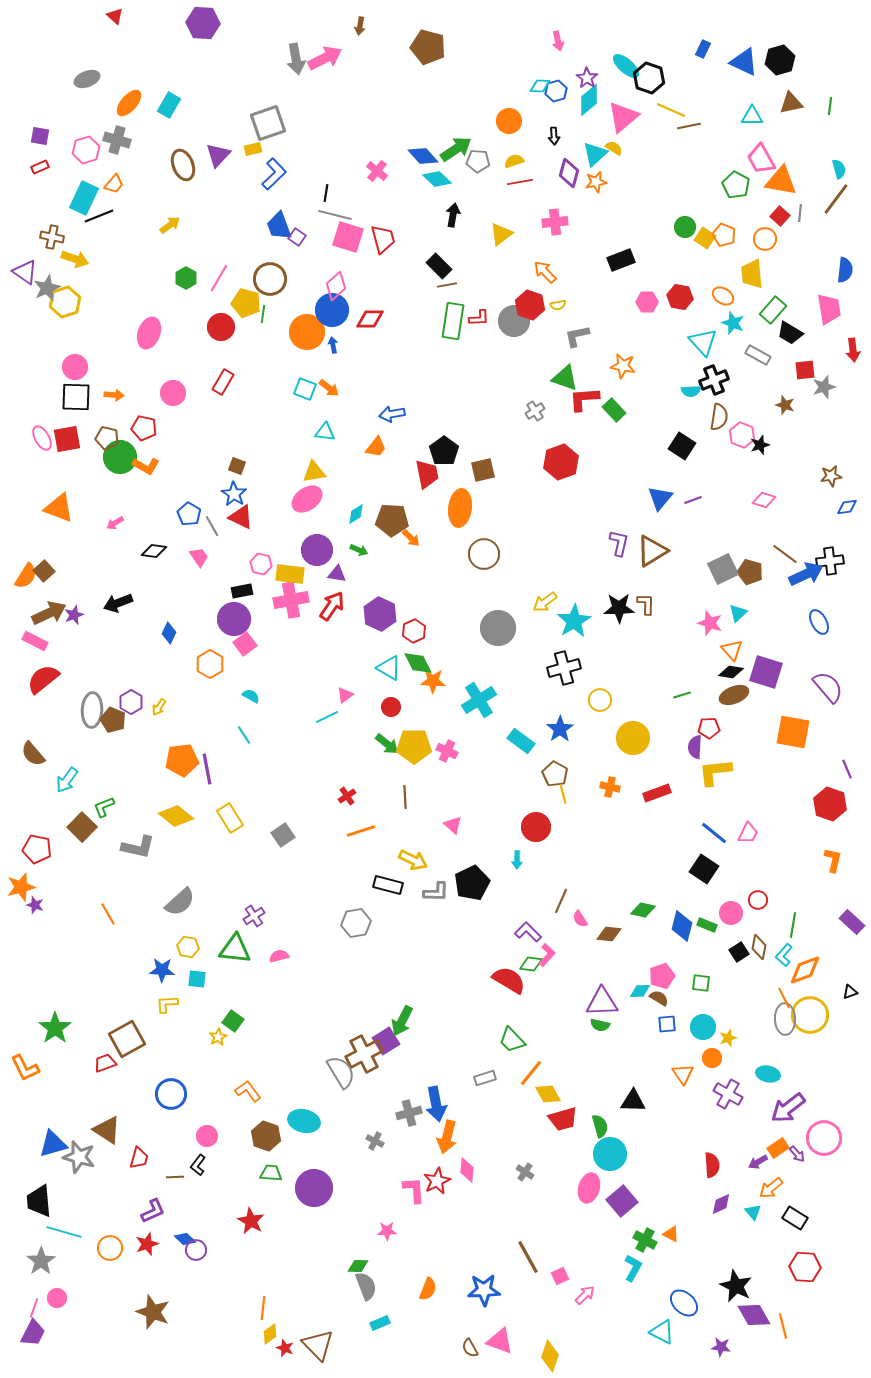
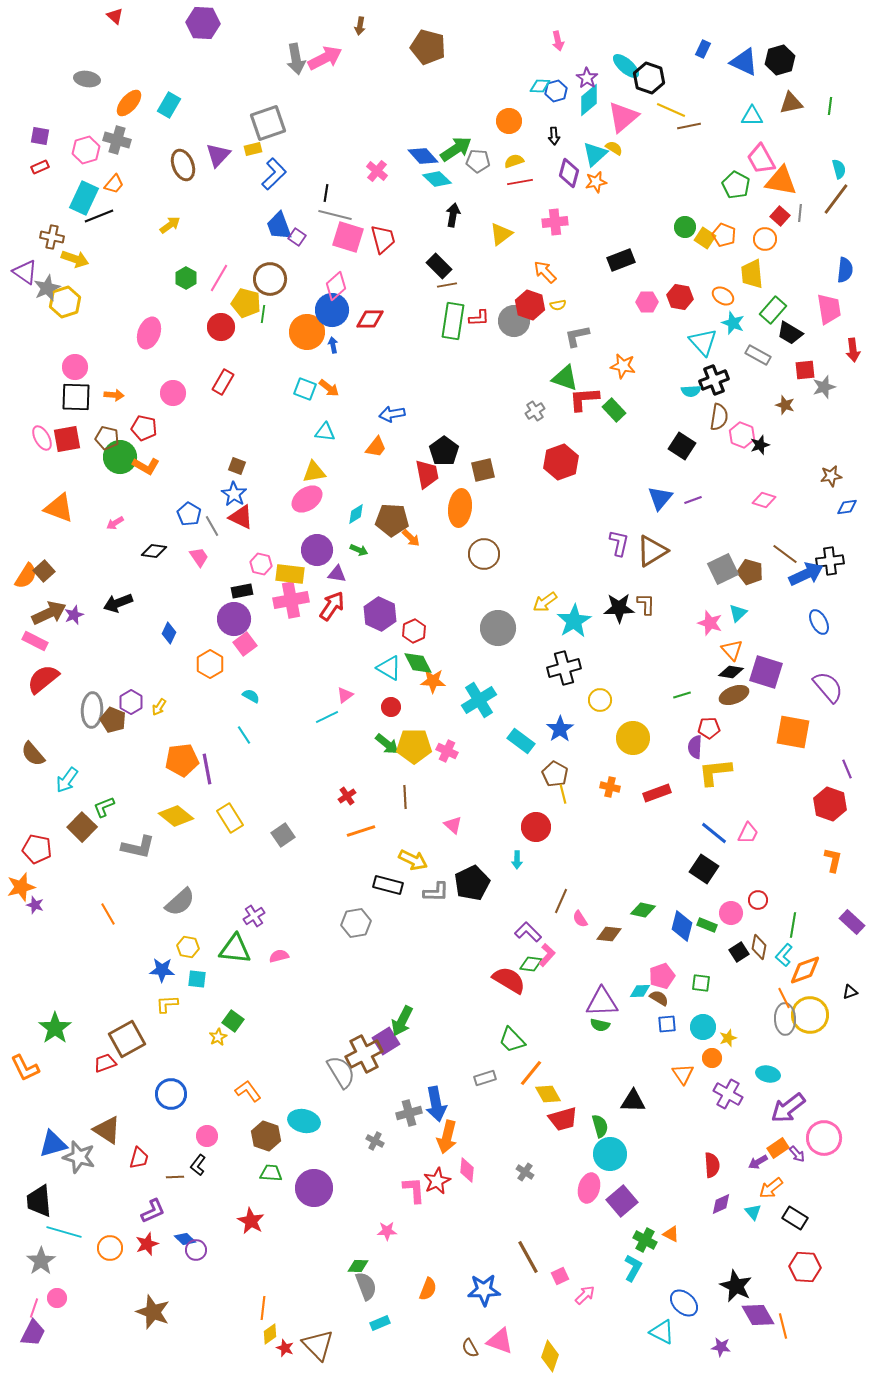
gray ellipse at (87, 79): rotated 30 degrees clockwise
purple diamond at (754, 1315): moved 4 px right
